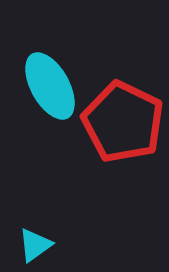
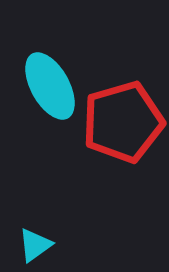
red pentagon: rotated 30 degrees clockwise
